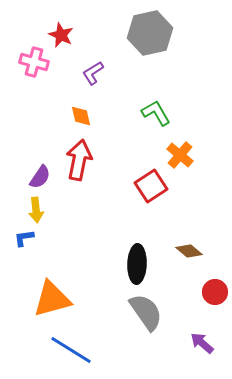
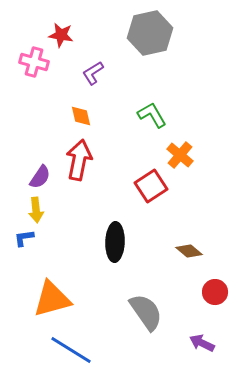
red star: rotated 15 degrees counterclockwise
green L-shape: moved 4 px left, 2 px down
black ellipse: moved 22 px left, 22 px up
purple arrow: rotated 15 degrees counterclockwise
